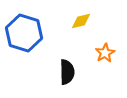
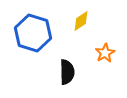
yellow diamond: rotated 20 degrees counterclockwise
blue hexagon: moved 9 px right
